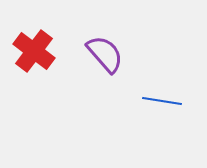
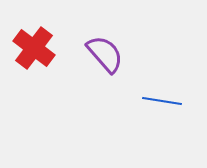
red cross: moved 3 px up
